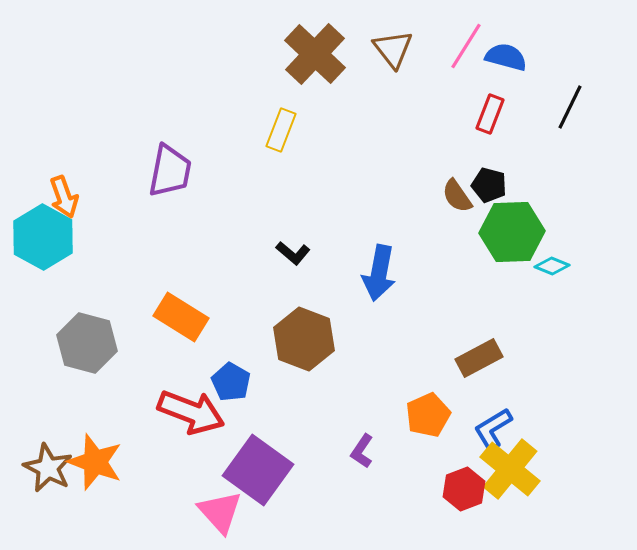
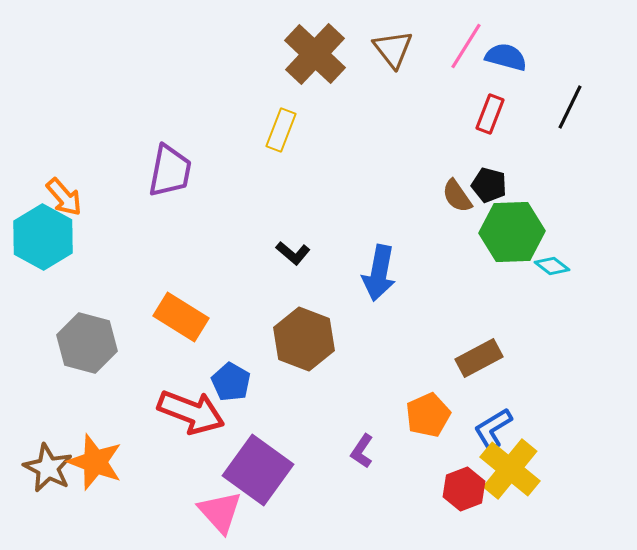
orange arrow: rotated 21 degrees counterclockwise
cyan diamond: rotated 16 degrees clockwise
